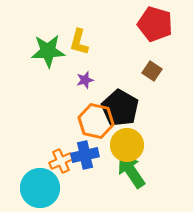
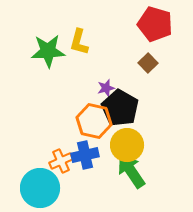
brown square: moved 4 px left, 8 px up; rotated 12 degrees clockwise
purple star: moved 21 px right, 8 px down
orange hexagon: moved 2 px left
